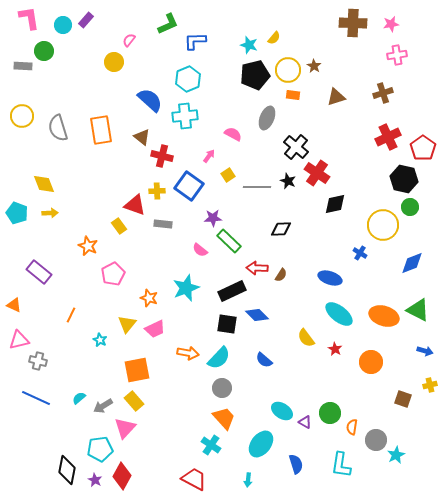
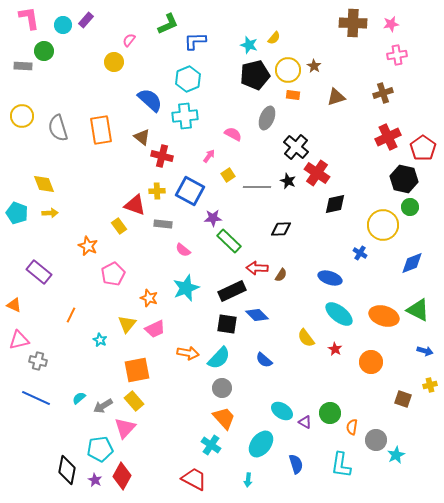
blue square at (189, 186): moved 1 px right, 5 px down; rotated 8 degrees counterclockwise
pink semicircle at (200, 250): moved 17 px left
